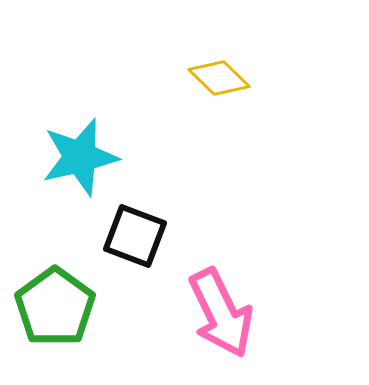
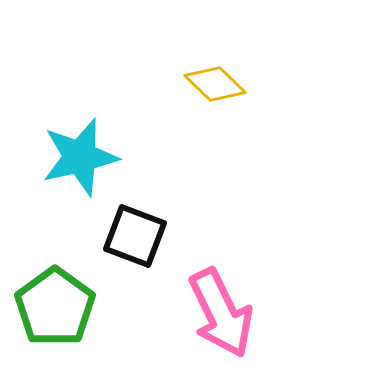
yellow diamond: moved 4 px left, 6 px down
